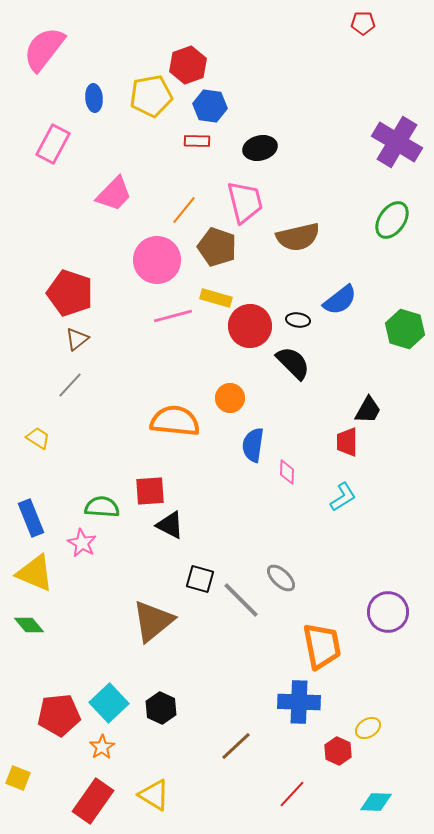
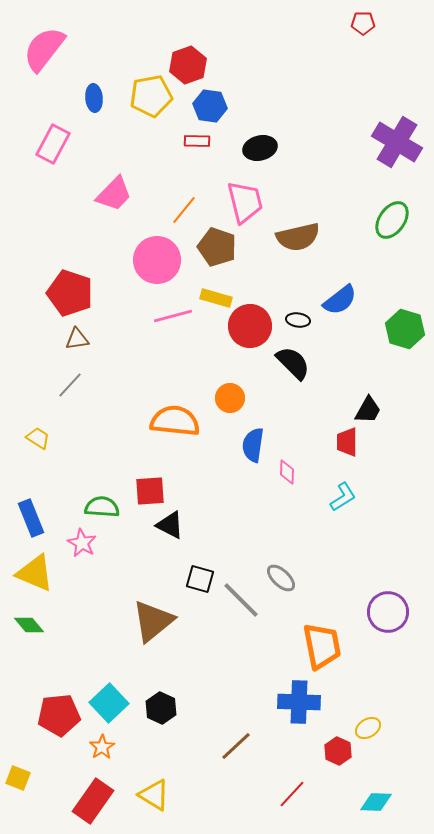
brown triangle at (77, 339): rotated 30 degrees clockwise
